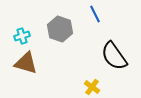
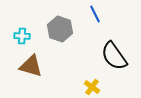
cyan cross: rotated 21 degrees clockwise
brown triangle: moved 5 px right, 3 px down
